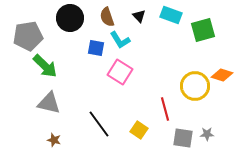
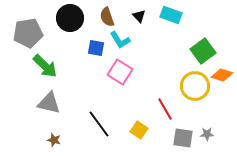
green square: moved 21 px down; rotated 20 degrees counterclockwise
gray pentagon: moved 3 px up
red line: rotated 15 degrees counterclockwise
